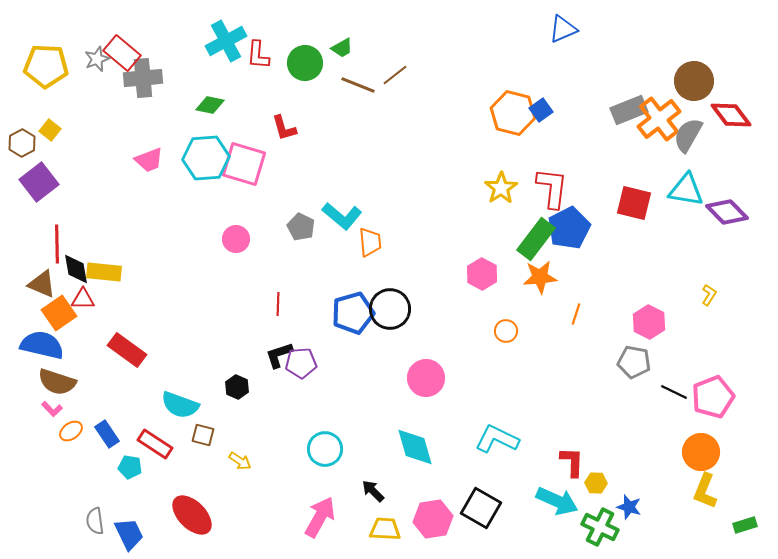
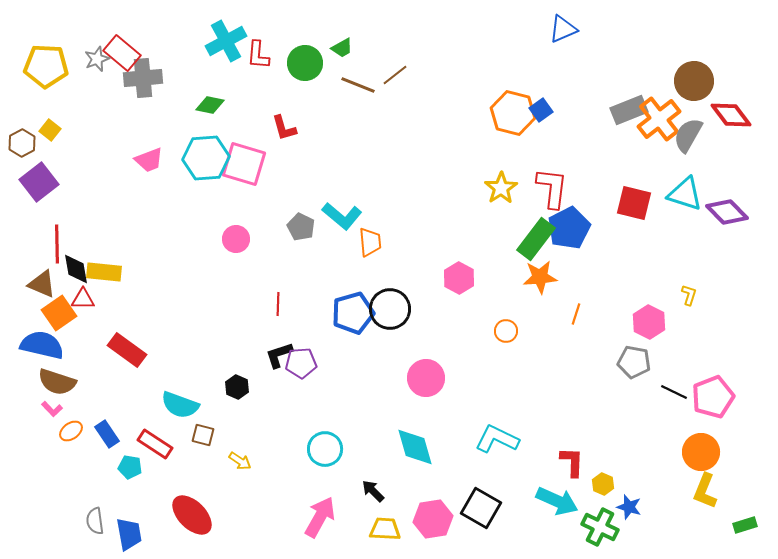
cyan triangle at (686, 190): moved 1 px left, 4 px down; rotated 9 degrees clockwise
pink hexagon at (482, 274): moved 23 px left, 4 px down
yellow L-shape at (709, 295): moved 20 px left; rotated 15 degrees counterclockwise
yellow hexagon at (596, 483): moved 7 px right, 1 px down; rotated 20 degrees clockwise
blue trapezoid at (129, 534): rotated 16 degrees clockwise
